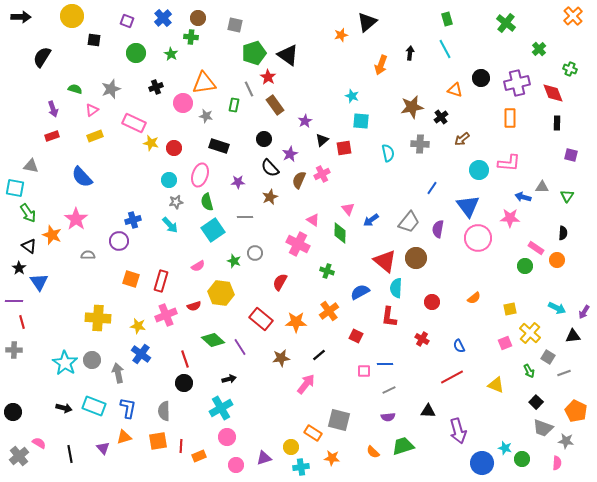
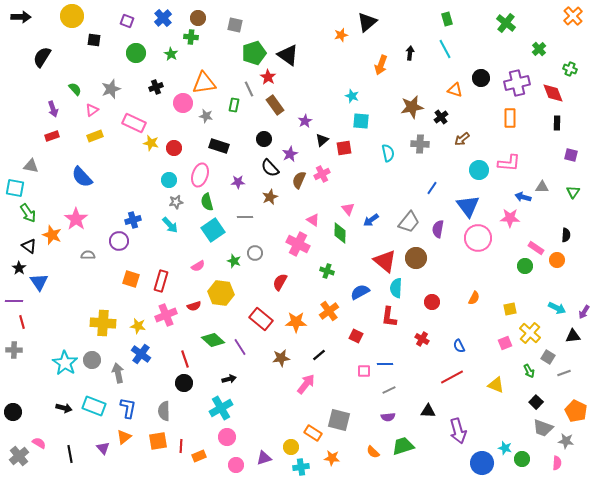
green semicircle at (75, 89): rotated 32 degrees clockwise
green triangle at (567, 196): moved 6 px right, 4 px up
black semicircle at (563, 233): moved 3 px right, 2 px down
orange semicircle at (474, 298): rotated 24 degrees counterclockwise
yellow cross at (98, 318): moved 5 px right, 5 px down
orange triangle at (124, 437): rotated 21 degrees counterclockwise
